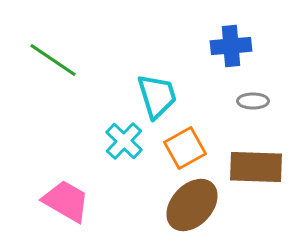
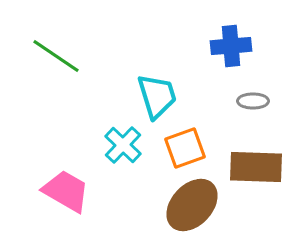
green line: moved 3 px right, 4 px up
cyan cross: moved 1 px left, 4 px down
orange square: rotated 9 degrees clockwise
pink trapezoid: moved 10 px up
